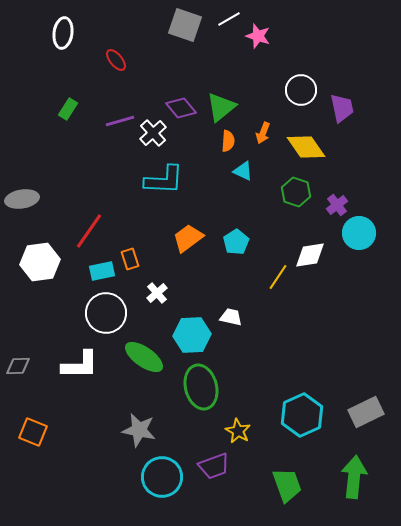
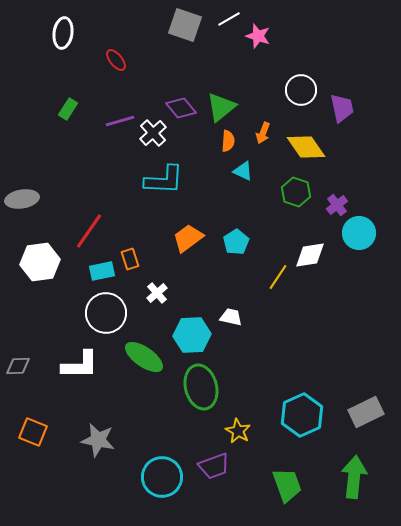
gray star at (139, 430): moved 41 px left, 10 px down
